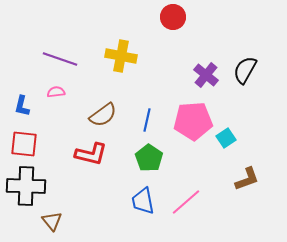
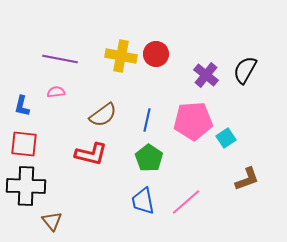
red circle: moved 17 px left, 37 px down
purple line: rotated 8 degrees counterclockwise
